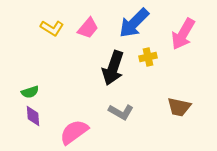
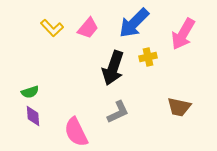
yellow L-shape: rotated 15 degrees clockwise
gray L-shape: moved 3 px left; rotated 55 degrees counterclockwise
pink semicircle: moved 2 px right; rotated 80 degrees counterclockwise
